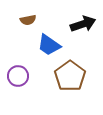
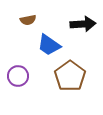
black arrow: rotated 15 degrees clockwise
